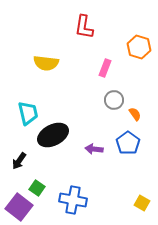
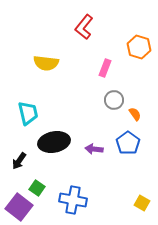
red L-shape: rotated 30 degrees clockwise
black ellipse: moved 1 px right, 7 px down; rotated 16 degrees clockwise
